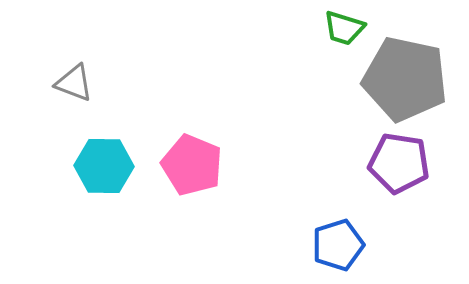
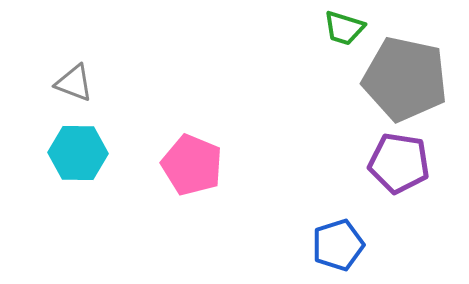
cyan hexagon: moved 26 px left, 13 px up
